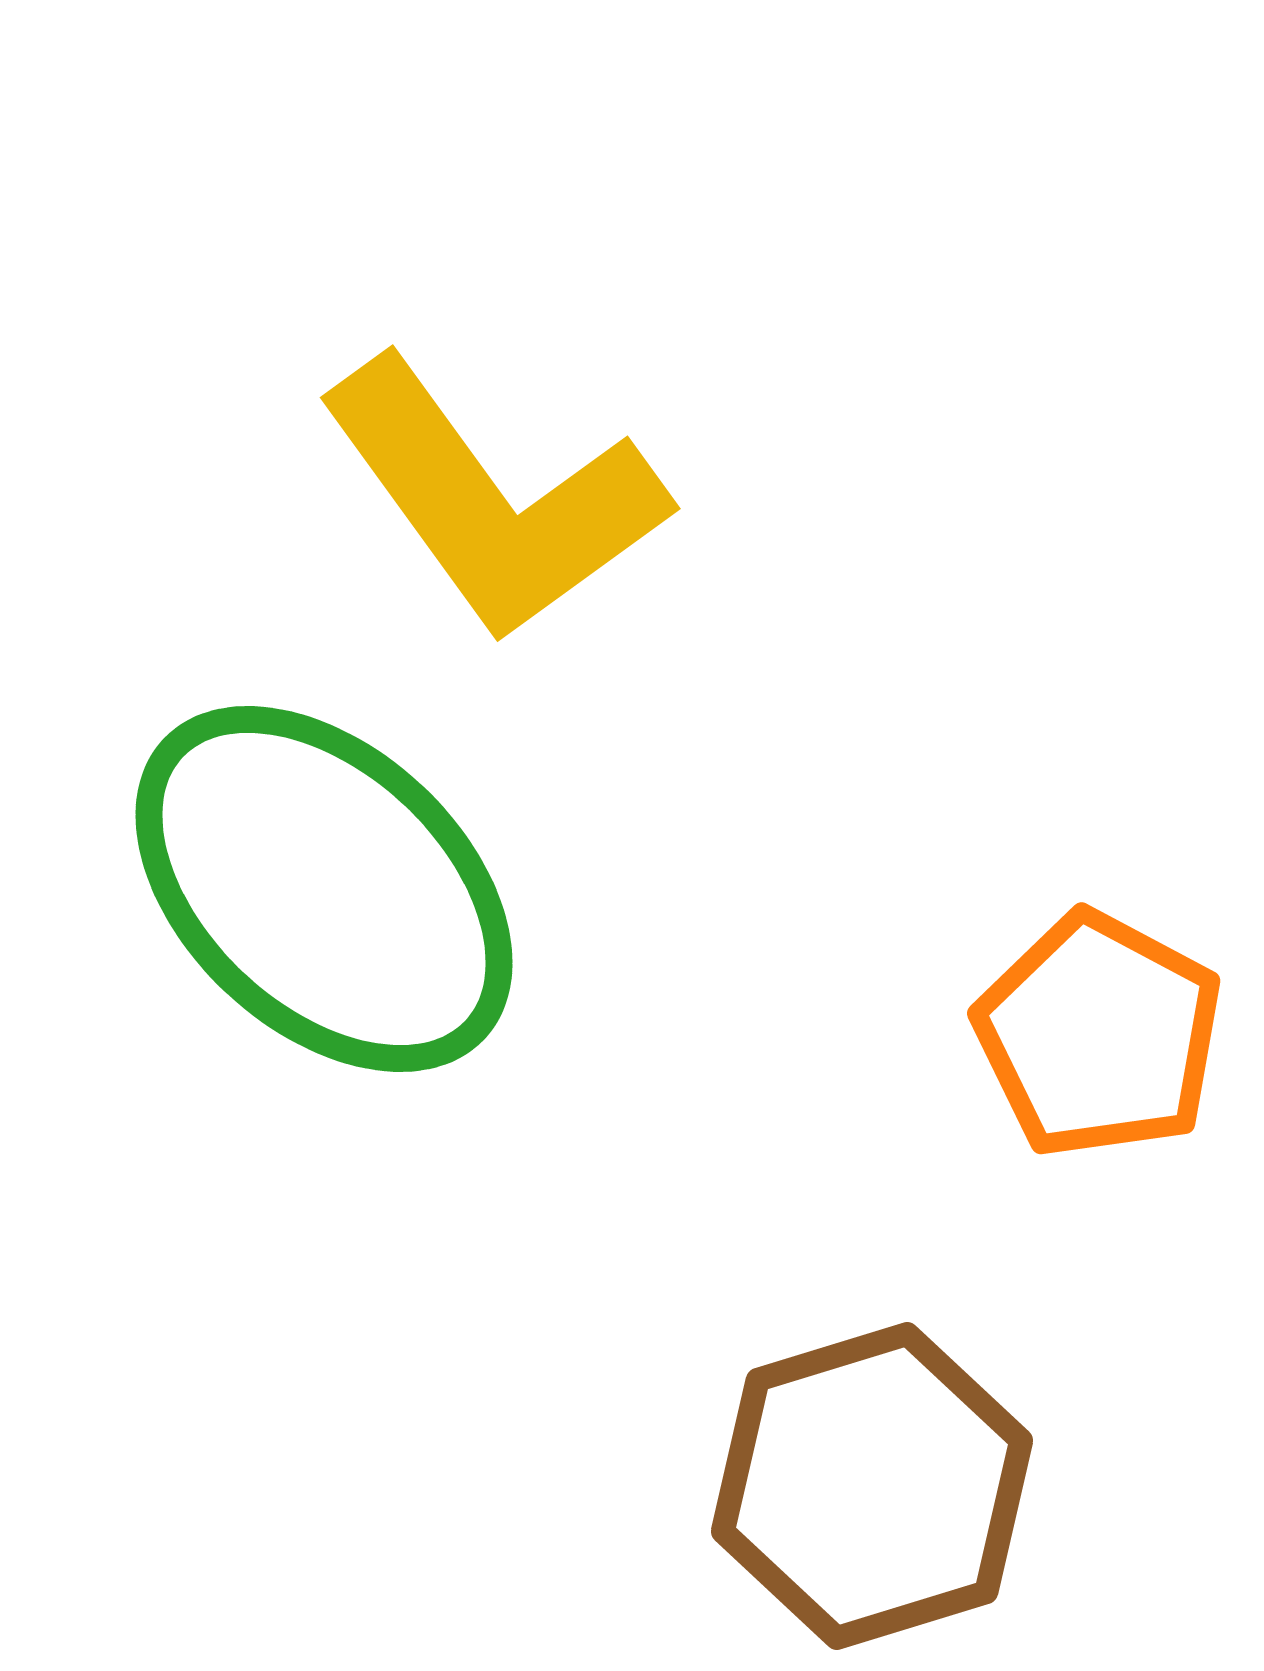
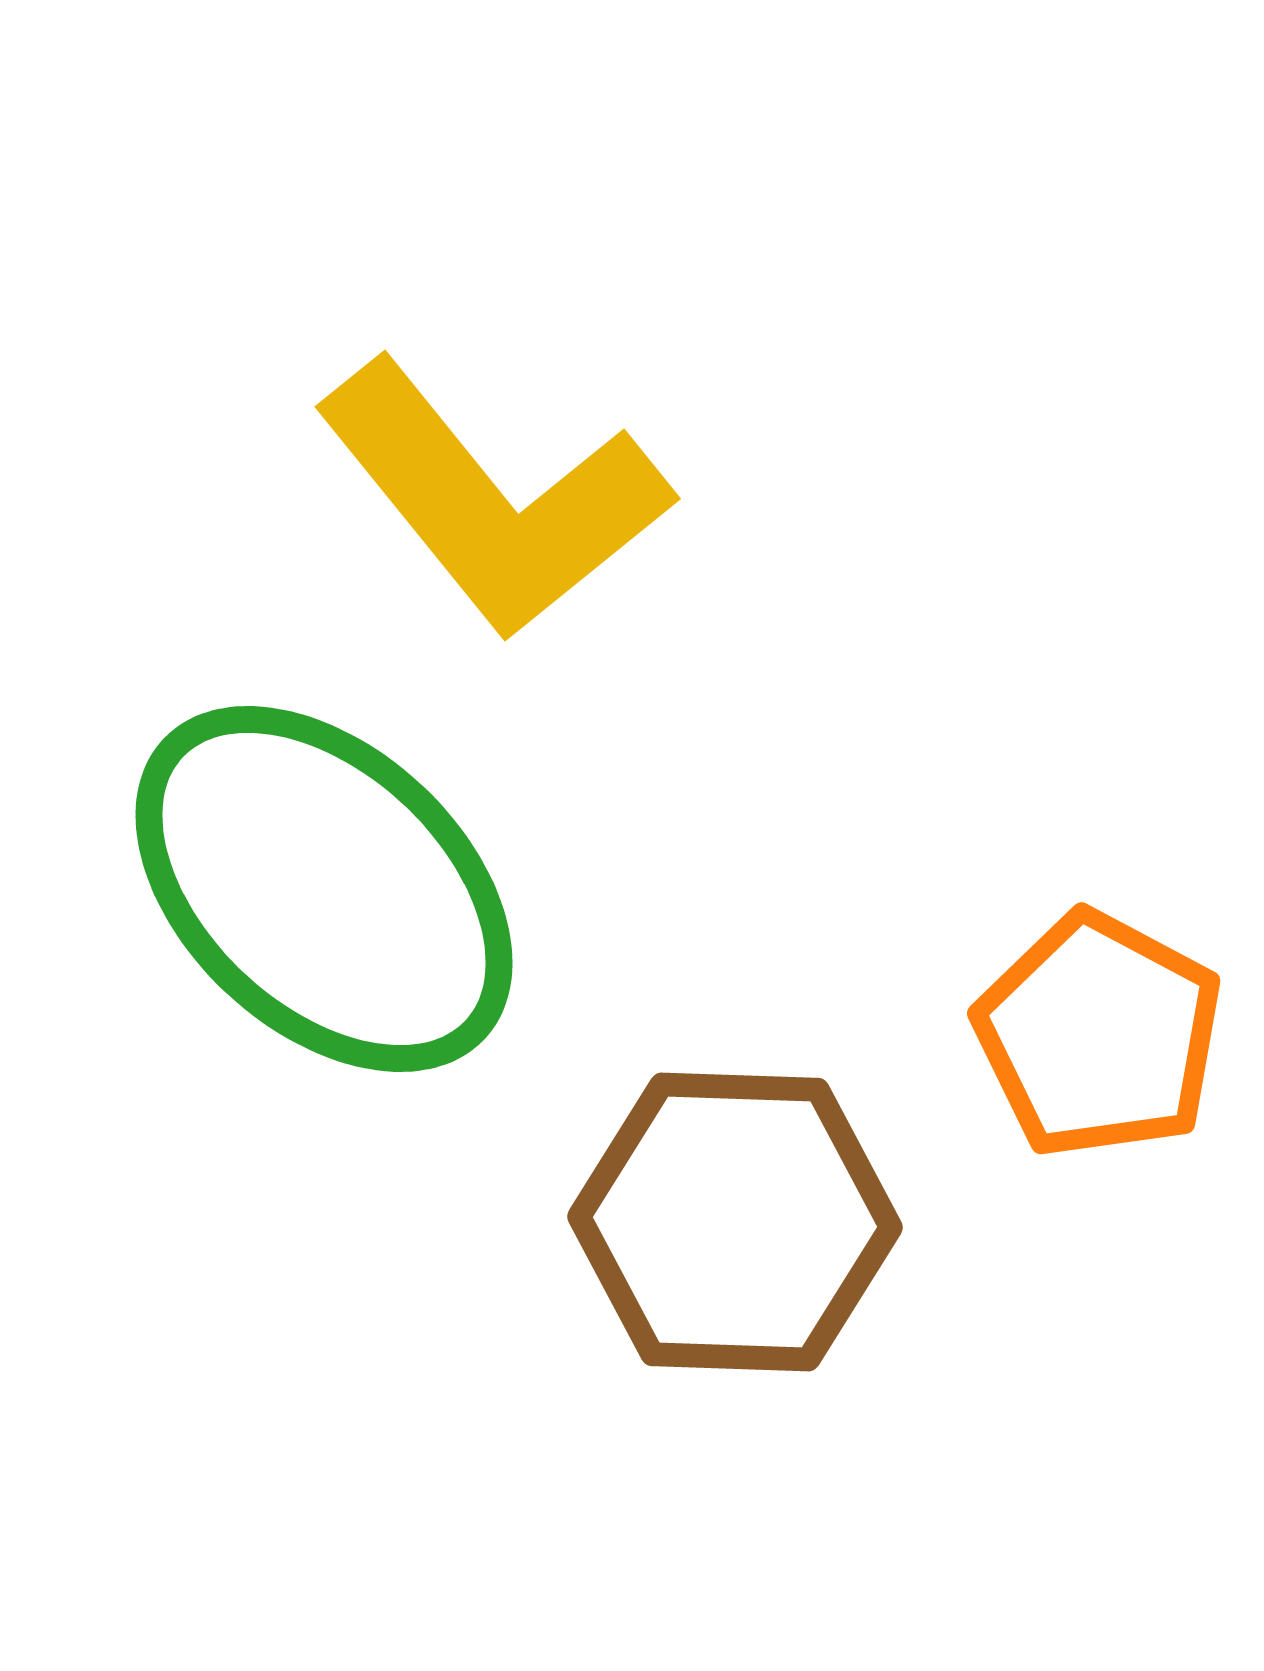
yellow L-shape: rotated 3 degrees counterclockwise
brown hexagon: moved 137 px left, 264 px up; rotated 19 degrees clockwise
